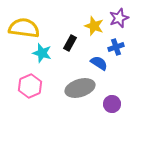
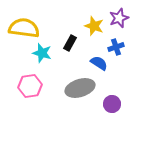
pink hexagon: rotated 15 degrees clockwise
